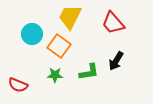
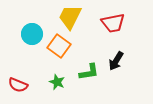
red trapezoid: rotated 60 degrees counterclockwise
green star: moved 2 px right, 7 px down; rotated 21 degrees clockwise
